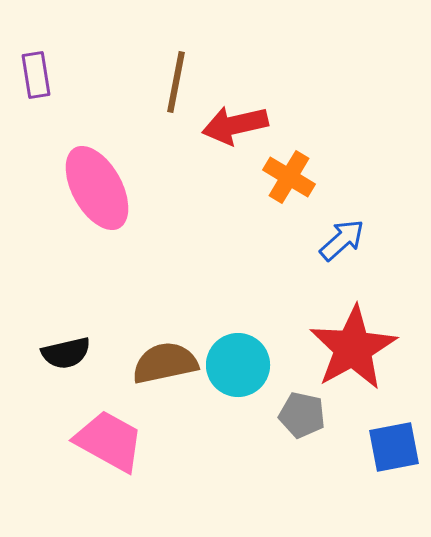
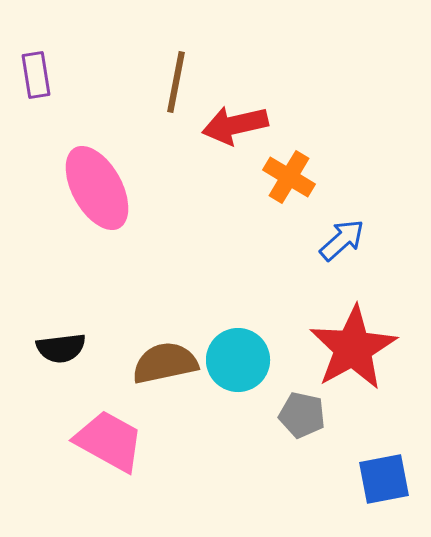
black semicircle: moved 5 px left, 5 px up; rotated 6 degrees clockwise
cyan circle: moved 5 px up
blue square: moved 10 px left, 32 px down
